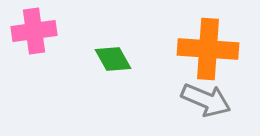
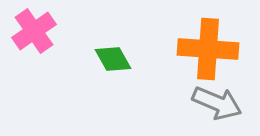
pink cross: rotated 27 degrees counterclockwise
gray arrow: moved 11 px right, 3 px down
